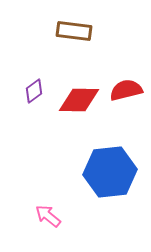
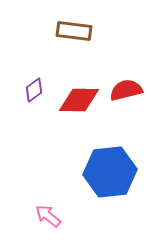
purple diamond: moved 1 px up
